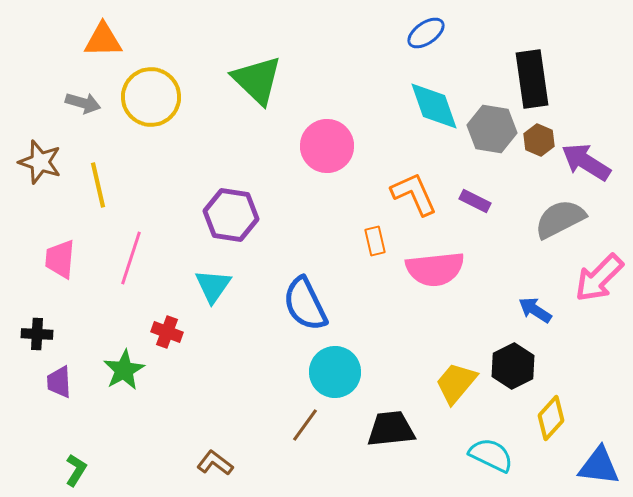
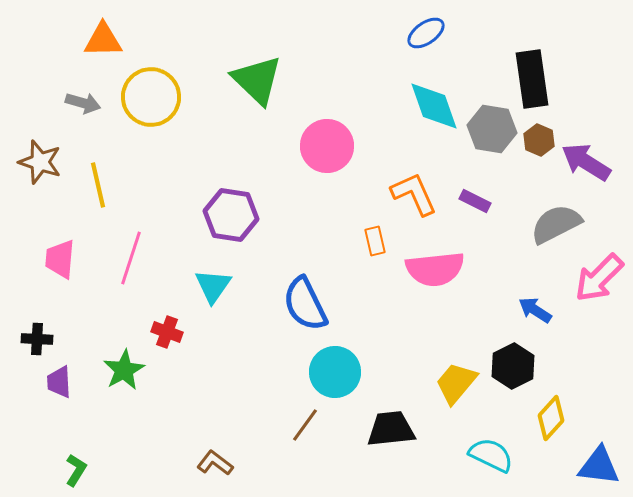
gray semicircle: moved 4 px left, 5 px down
black cross: moved 5 px down
